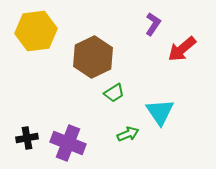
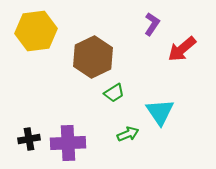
purple L-shape: moved 1 px left
black cross: moved 2 px right, 1 px down
purple cross: rotated 24 degrees counterclockwise
